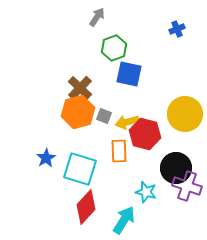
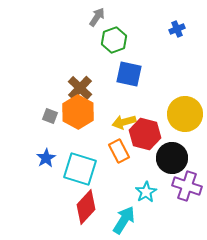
green hexagon: moved 8 px up
orange hexagon: rotated 16 degrees counterclockwise
gray square: moved 54 px left
yellow arrow: moved 3 px left
orange rectangle: rotated 25 degrees counterclockwise
black circle: moved 4 px left, 10 px up
cyan star: rotated 25 degrees clockwise
